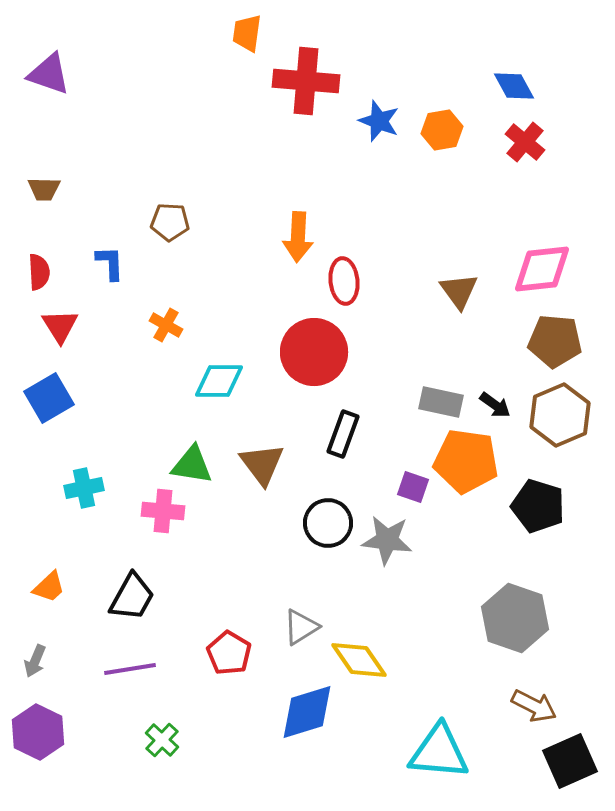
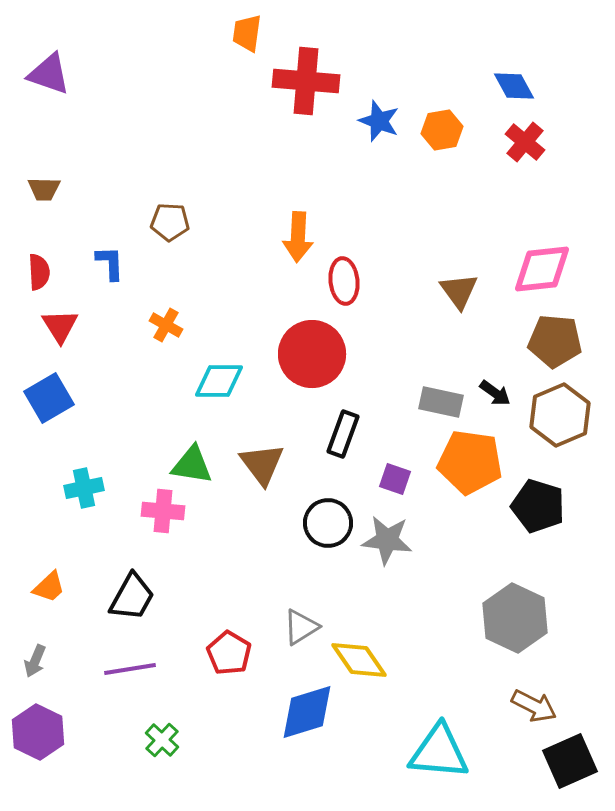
red circle at (314, 352): moved 2 px left, 2 px down
black arrow at (495, 405): moved 12 px up
orange pentagon at (466, 461): moved 4 px right, 1 px down
purple square at (413, 487): moved 18 px left, 8 px up
gray hexagon at (515, 618): rotated 6 degrees clockwise
